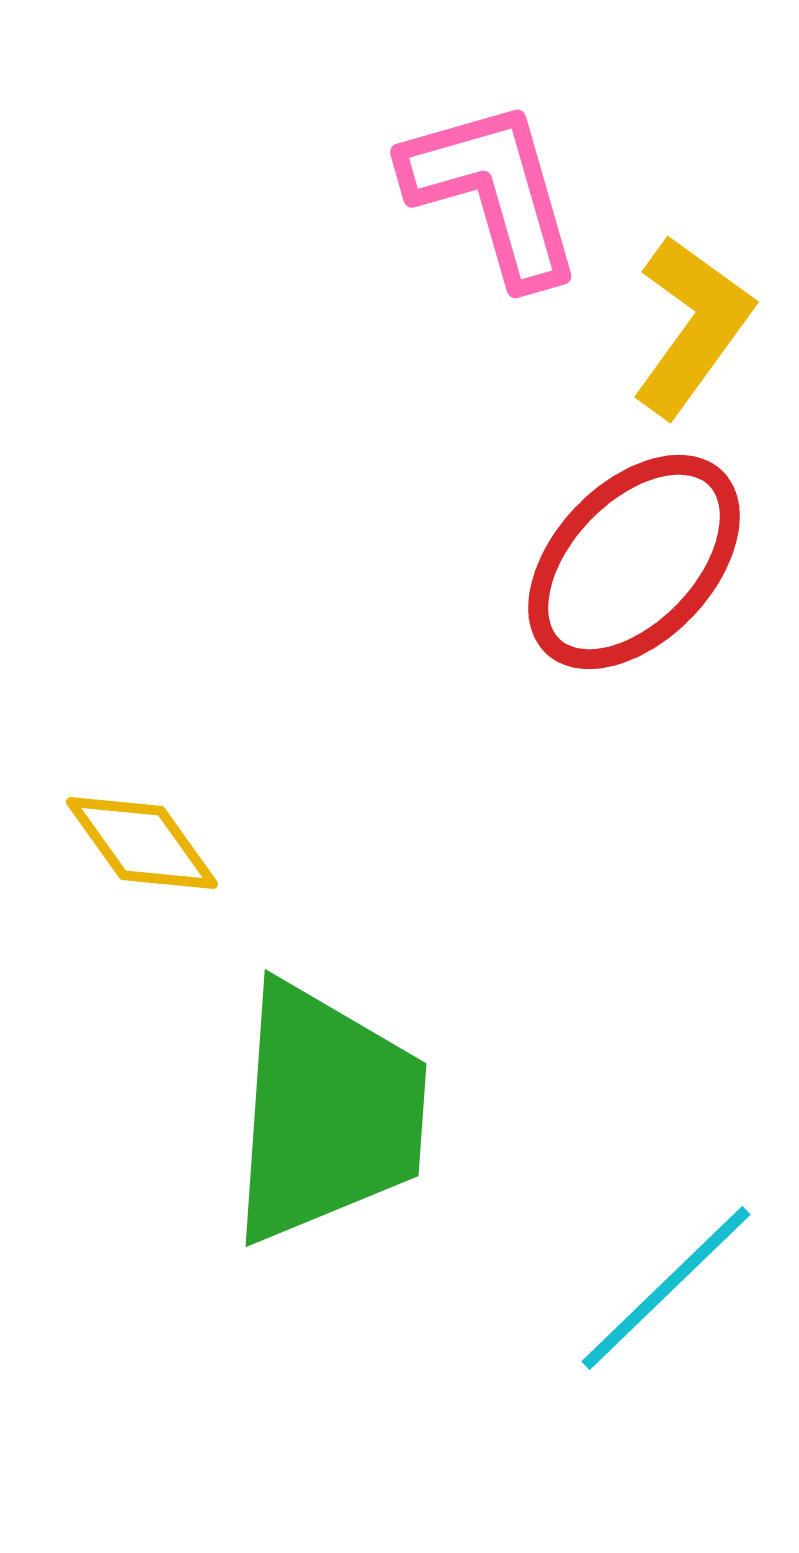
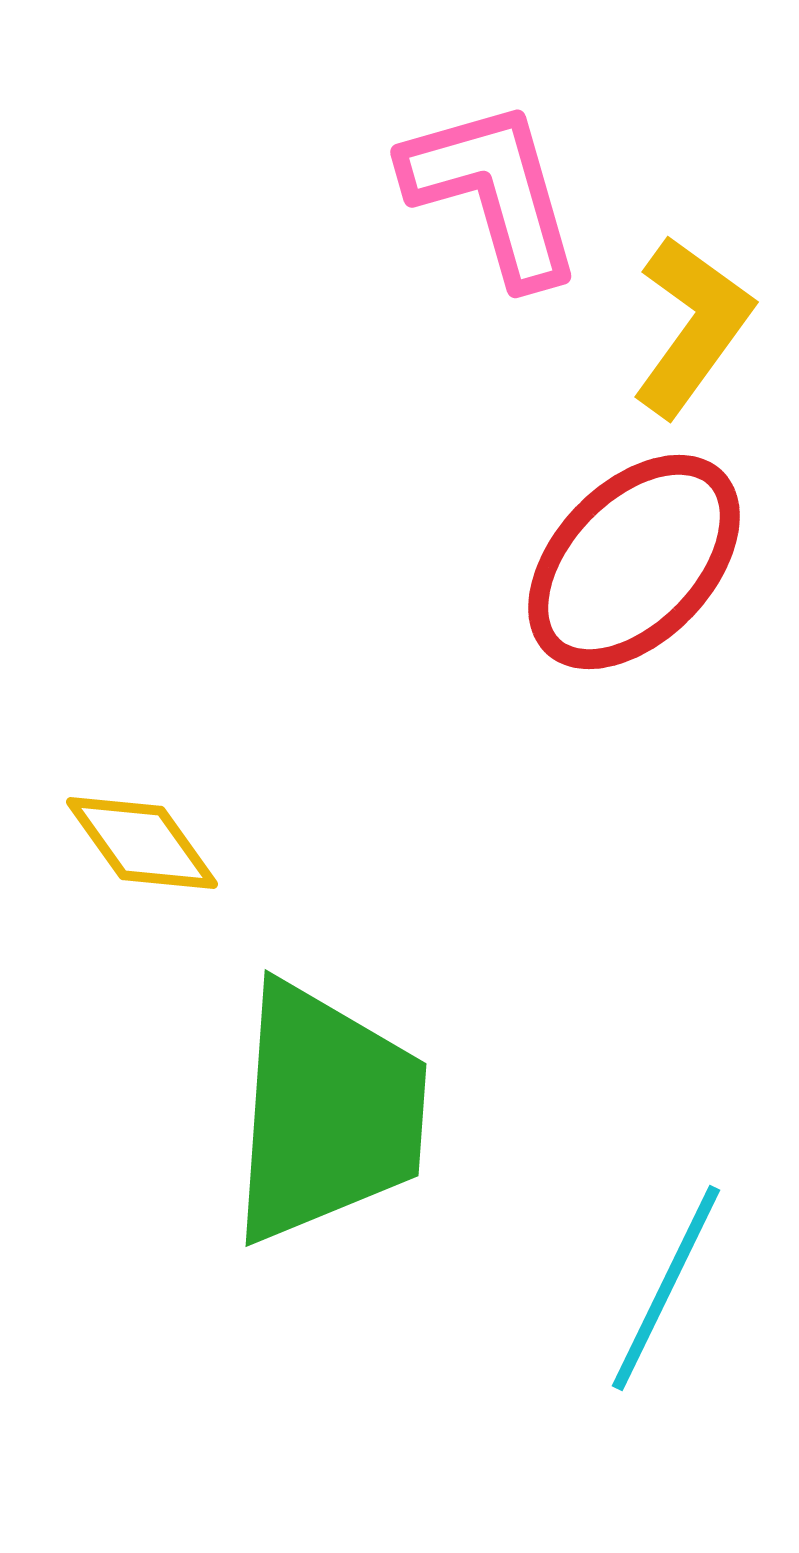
cyan line: rotated 20 degrees counterclockwise
